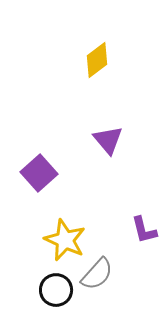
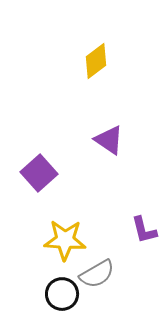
yellow diamond: moved 1 px left, 1 px down
purple triangle: moved 1 px right; rotated 16 degrees counterclockwise
yellow star: rotated 21 degrees counterclockwise
gray semicircle: rotated 18 degrees clockwise
black circle: moved 6 px right, 4 px down
